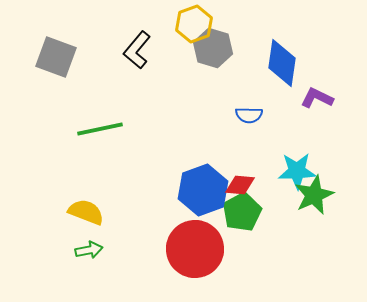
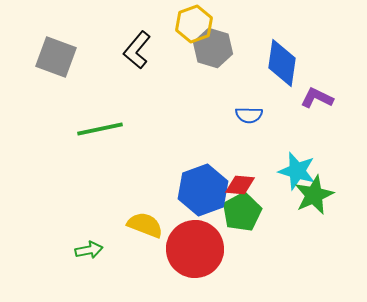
cyan star: rotated 18 degrees clockwise
yellow semicircle: moved 59 px right, 13 px down
